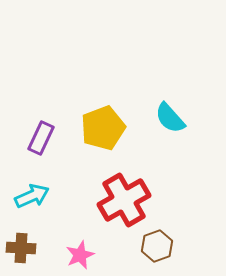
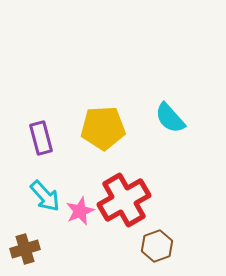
yellow pentagon: rotated 18 degrees clockwise
purple rectangle: rotated 40 degrees counterclockwise
cyan arrow: moved 13 px right; rotated 72 degrees clockwise
brown cross: moved 4 px right, 1 px down; rotated 20 degrees counterclockwise
pink star: moved 44 px up
